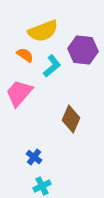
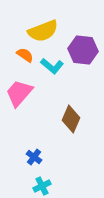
cyan L-shape: rotated 80 degrees clockwise
